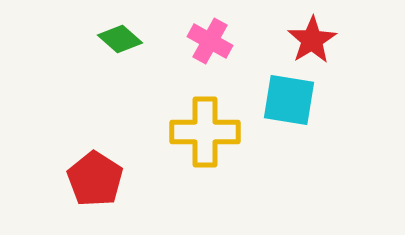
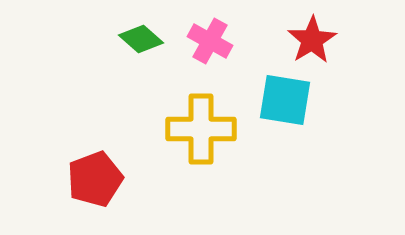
green diamond: moved 21 px right
cyan square: moved 4 px left
yellow cross: moved 4 px left, 3 px up
red pentagon: rotated 18 degrees clockwise
